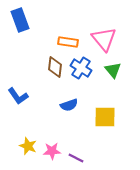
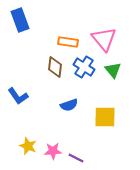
blue cross: moved 3 px right, 1 px up
pink star: moved 1 px right
